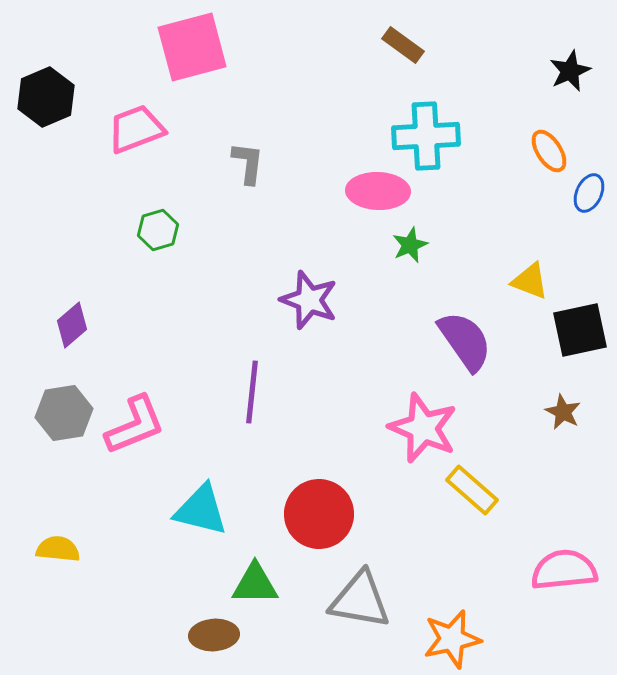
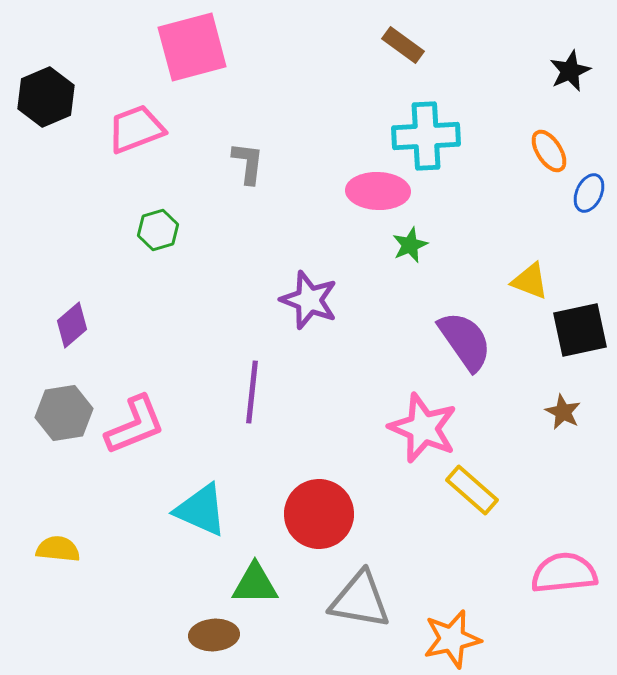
cyan triangle: rotated 10 degrees clockwise
pink semicircle: moved 3 px down
